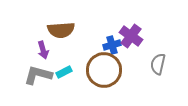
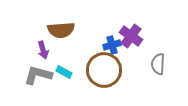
gray semicircle: rotated 10 degrees counterclockwise
cyan rectangle: rotated 56 degrees clockwise
